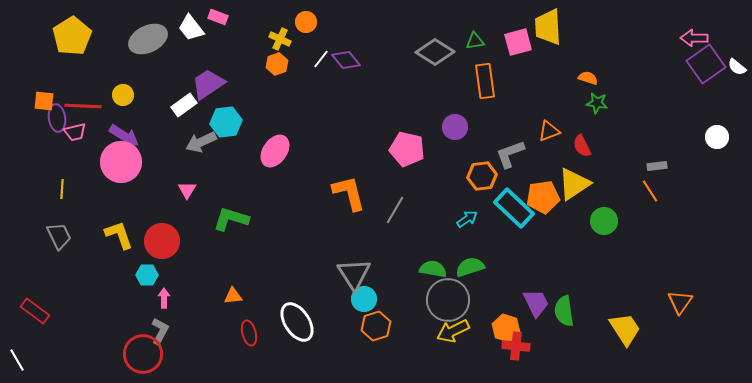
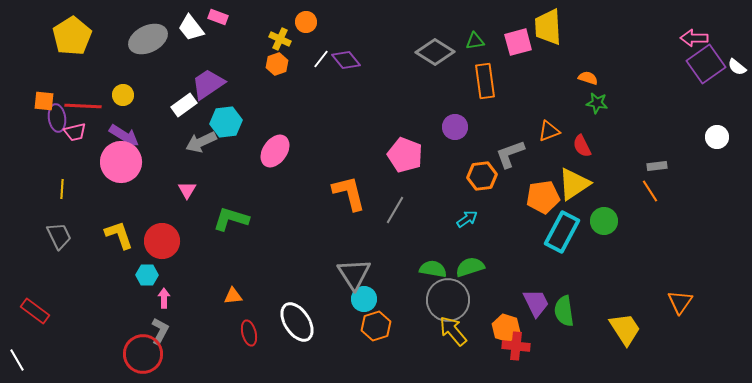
pink pentagon at (407, 149): moved 2 px left, 6 px down; rotated 8 degrees clockwise
cyan rectangle at (514, 208): moved 48 px right, 24 px down; rotated 75 degrees clockwise
yellow arrow at (453, 331): rotated 76 degrees clockwise
